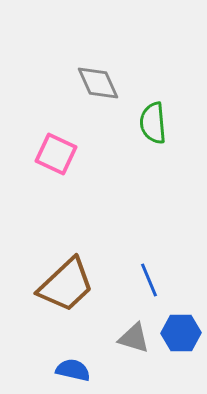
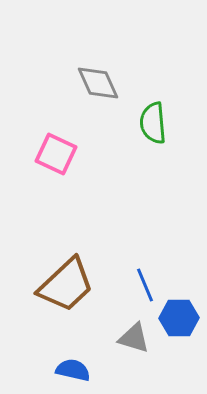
blue line: moved 4 px left, 5 px down
blue hexagon: moved 2 px left, 15 px up
